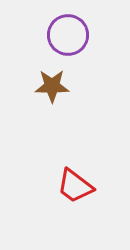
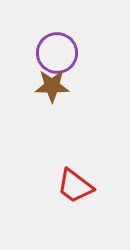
purple circle: moved 11 px left, 18 px down
